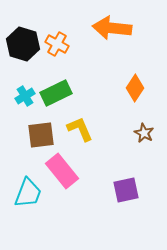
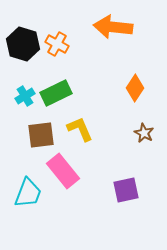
orange arrow: moved 1 px right, 1 px up
pink rectangle: moved 1 px right
